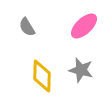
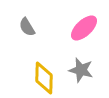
pink ellipse: moved 2 px down
yellow diamond: moved 2 px right, 2 px down
